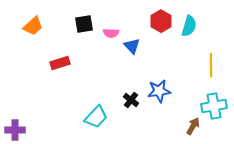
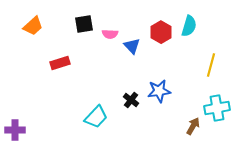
red hexagon: moved 11 px down
pink semicircle: moved 1 px left, 1 px down
yellow line: rotated 15 degrees clockwise
cyan cross: moved 3 px right, 2 px down
